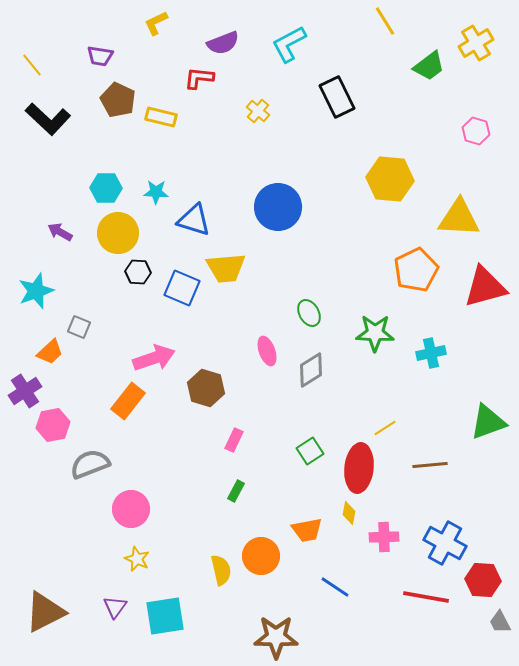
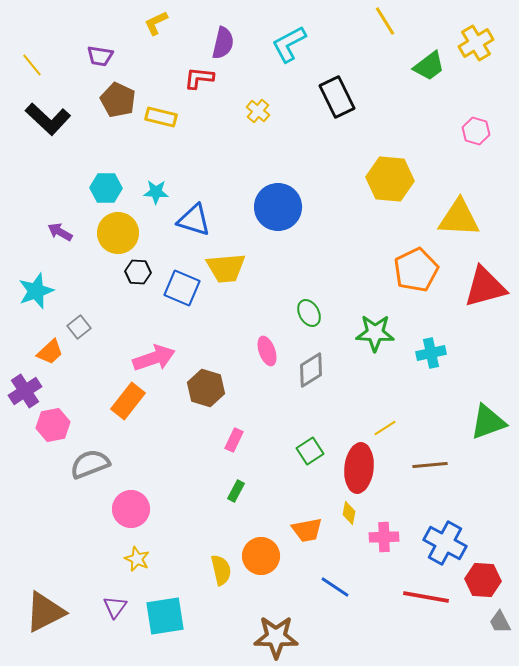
purple semicircle at (223, 43): rotated 56 degrees counterclockwise
gray square at (79, 327): rotated 30 degrees clockwise
